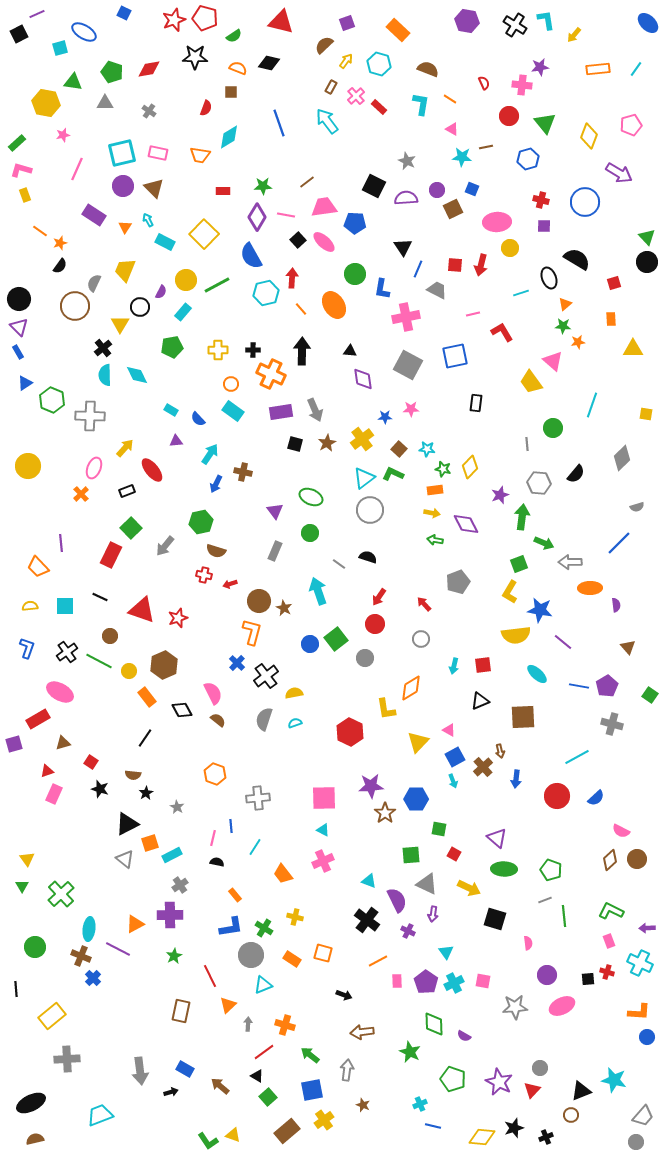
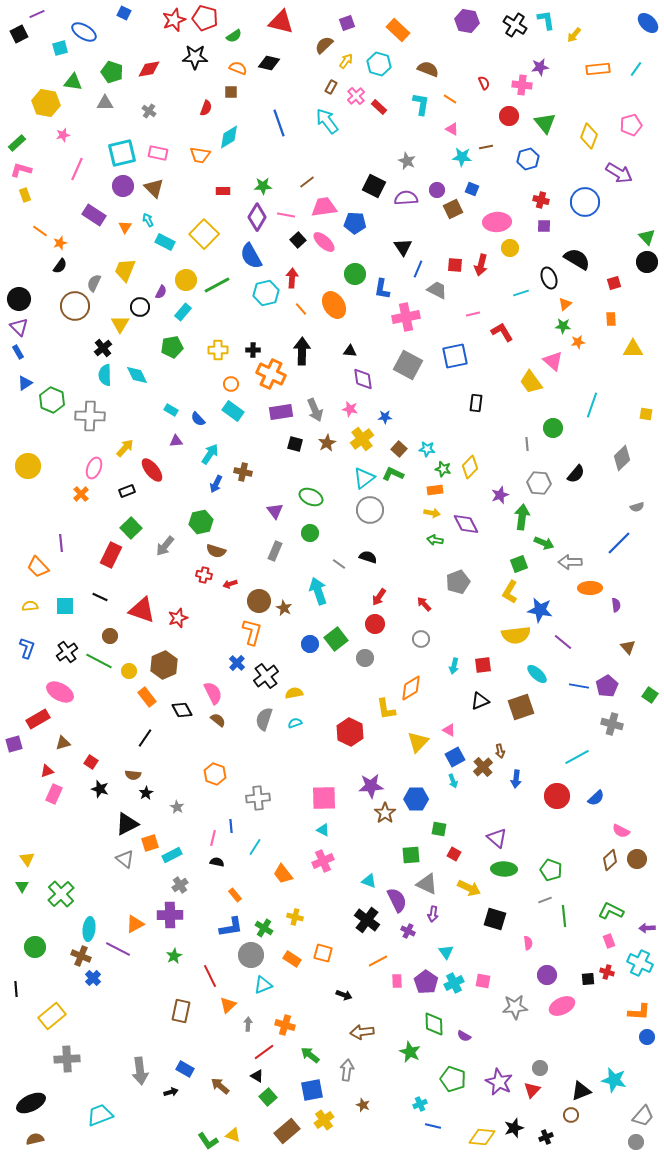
pink star at (411, 409): moved 61 px left; rotated 14 degrees clockwise
brown square at (523, 717): moved 2 px left, 10 px up; rotated 16 degrees counterclockwise
